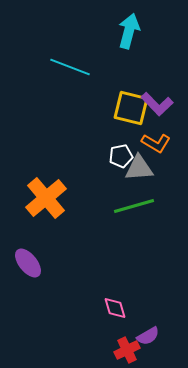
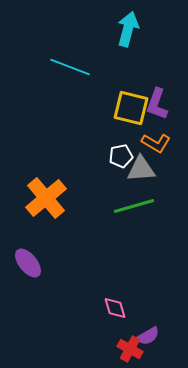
cyan arrow: moved 1 px left, 2 px up
purple L-shape: rotated 64 degrees clockwise
gray triangle: moved 2 px right, 1 px down
red cross: moved 3 px right, 1 px up; rotated 35 degrees counterclockwise
